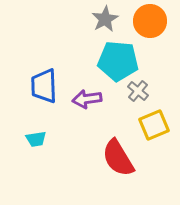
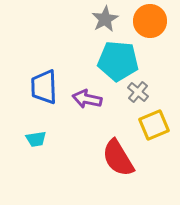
blue trapezoid: moved 1 px down
gray cross: moved 1 px down
purple arrow: rotated 20 degrees clockwise
